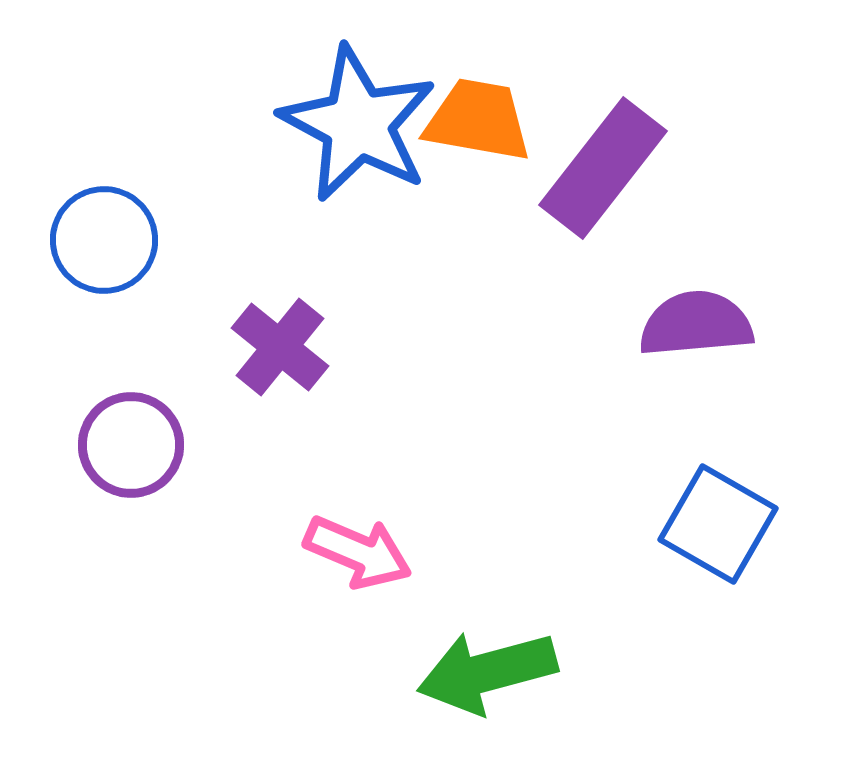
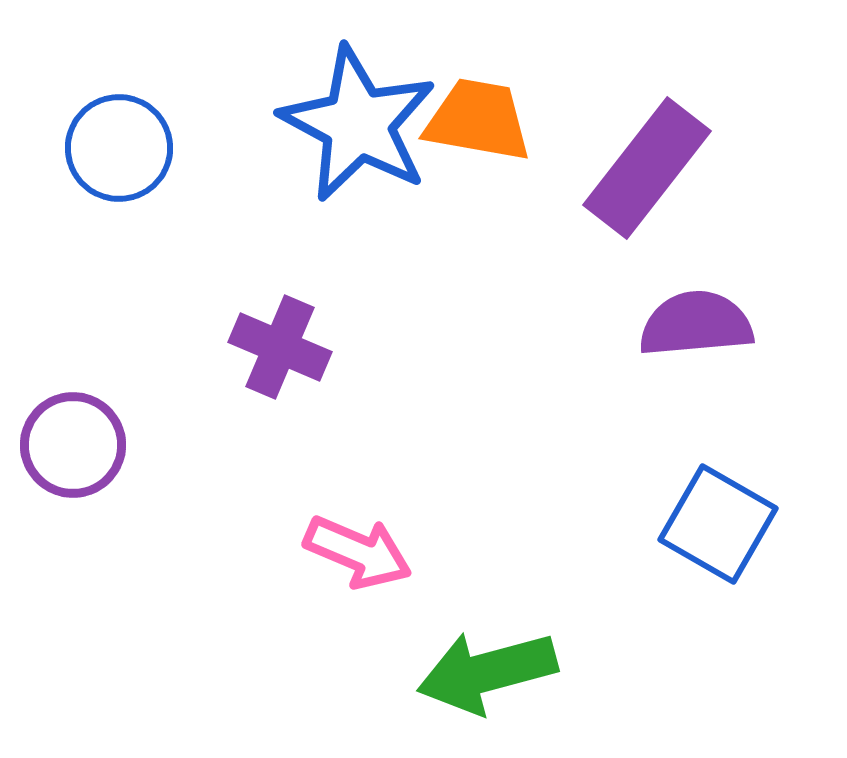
purple rectangle: moved 44 px right
blue circle: moved 15 px right, 92 px up
purple cross: rotated 16 degrees counterclockwise
purple circle: moved 58 px left
